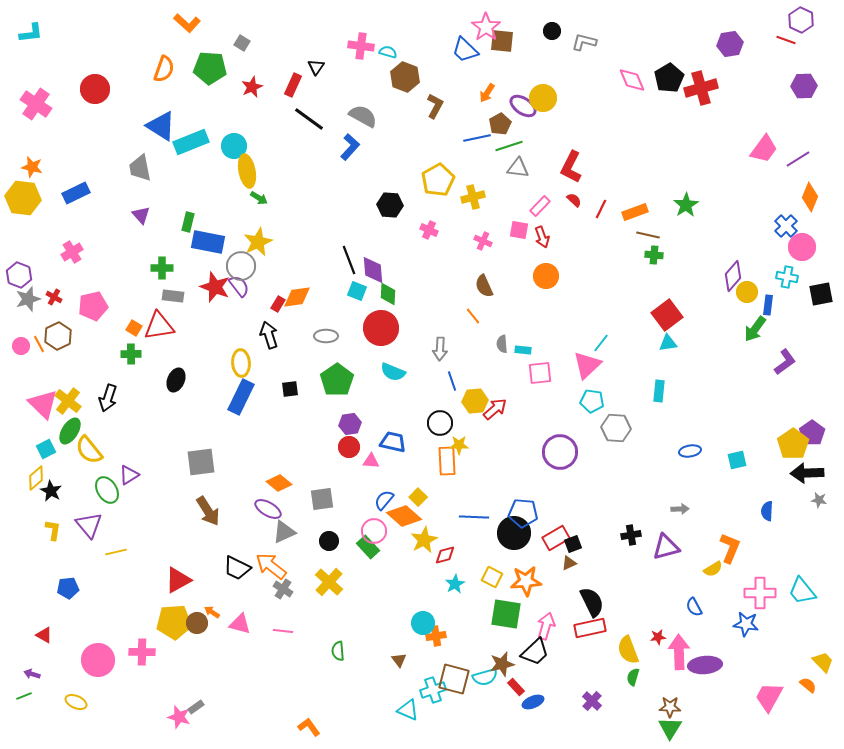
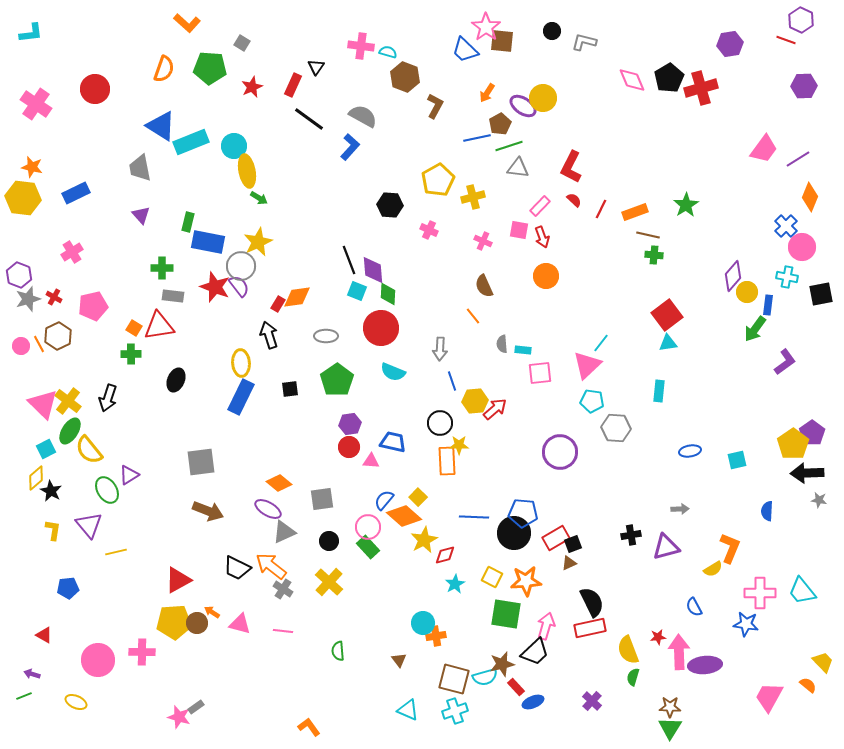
brown arrow at (208, 511): rotated 36 degrees counterclockwise
pink circle at (374, 531): moved 6 px left, 4 px up
cyan cross at (433, 690): moved 22 px right, 21 px down
